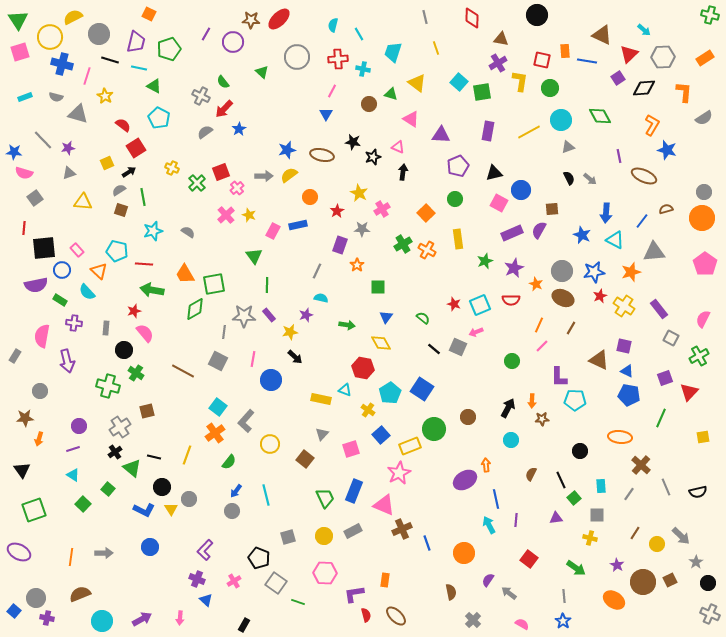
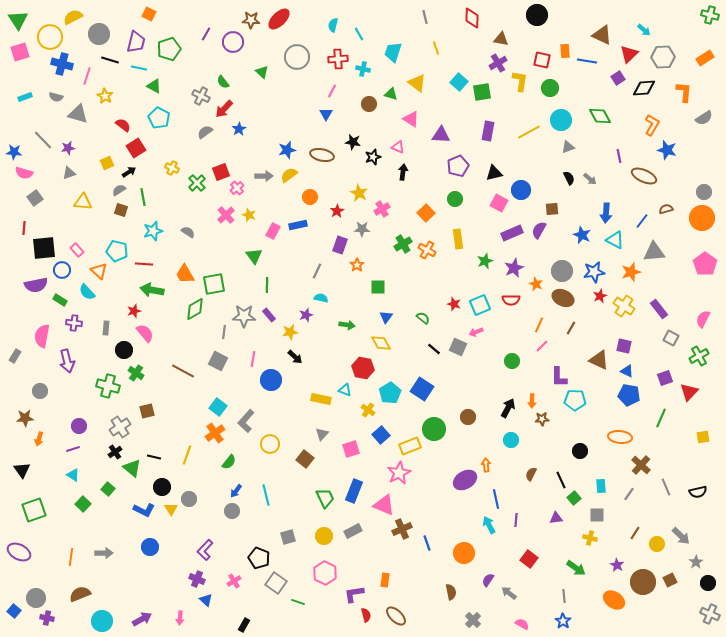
pink hexagon at (325, 573): rotated 25 degrees clockwise
